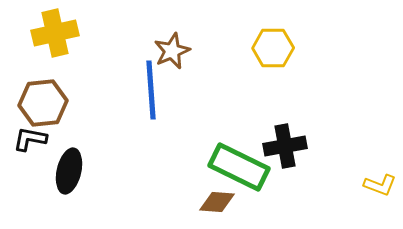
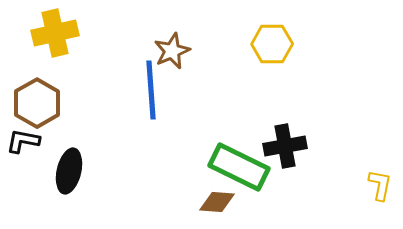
yellow hexagon: moved 1 px left, 4 px up
brown hexagon: moved 6 px left; rotated 24 degrees counterclockwise
black L-shape: moved 7 px left, 2 px down
yellow L-shape: rotated 100 degrees counterclockwise
